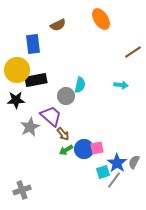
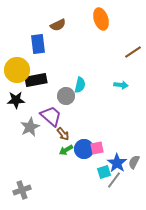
orange ellipse: rotated 15 degrees clockwise
blue rectangle: moved 5 px right
cyan square: moved 1 px right
